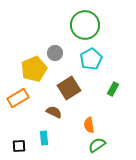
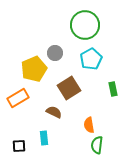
green rectangle: rotated 40 degrees counterclockwise
green semicircle: rotated 48 degrees counterclockwise
